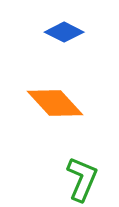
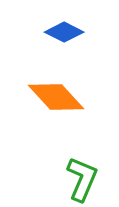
orange diamond: moved 1 px right, 6 px up
